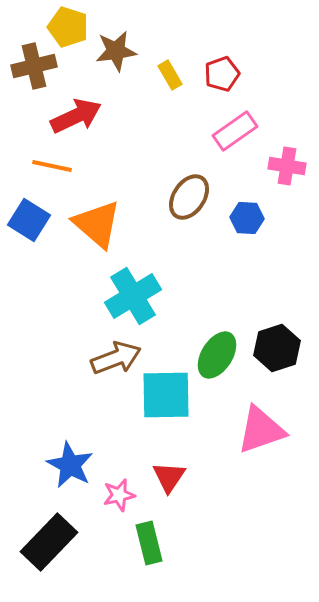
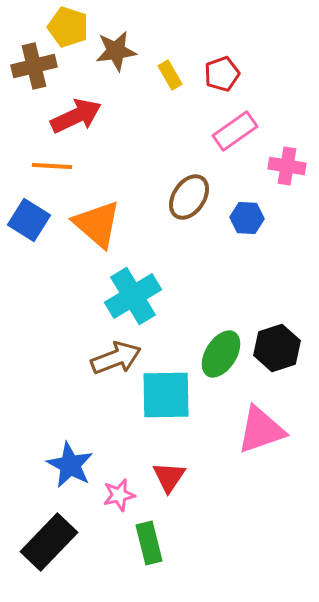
orange line: rotated 9 degrees counterclockwise
green ellipse: moved 4 px right, 1 px up
